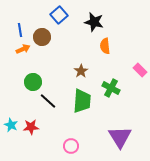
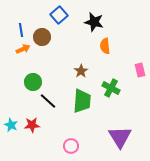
blue line: moved 1 px right
pink rectangle: rotated 32 degrees clockwise
red star: moved 1 px right, 2 px up
